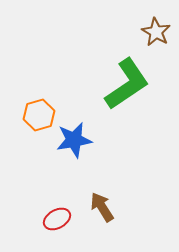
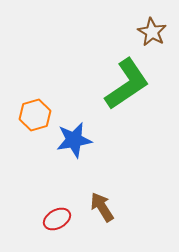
brown star: moved 4 px left
orange hexagon: moved 4 px left
